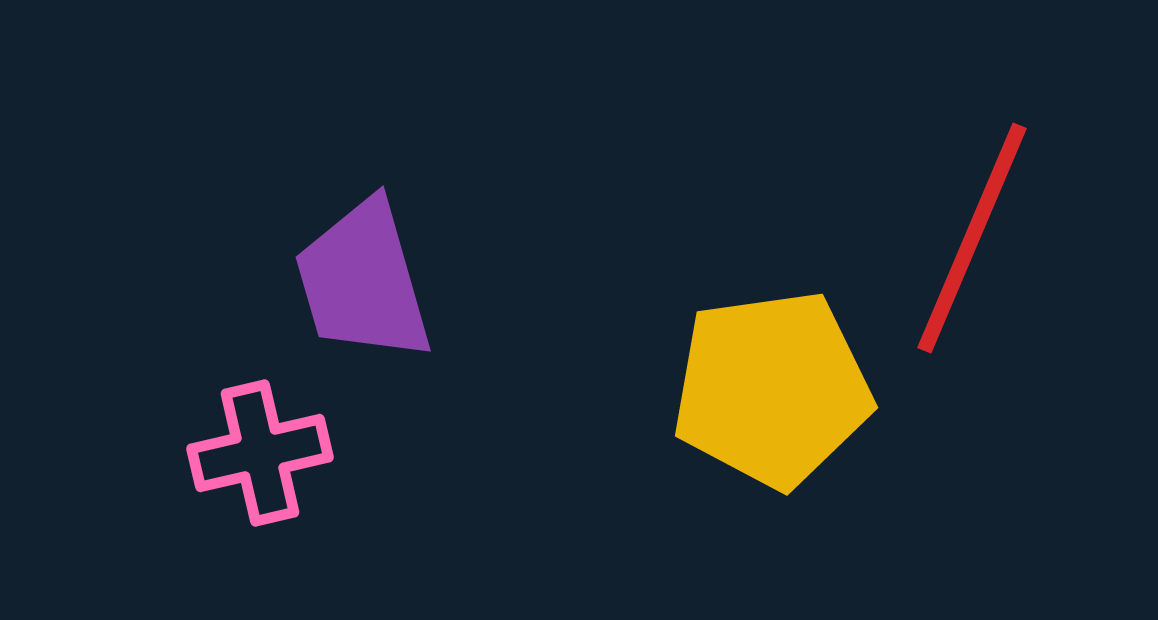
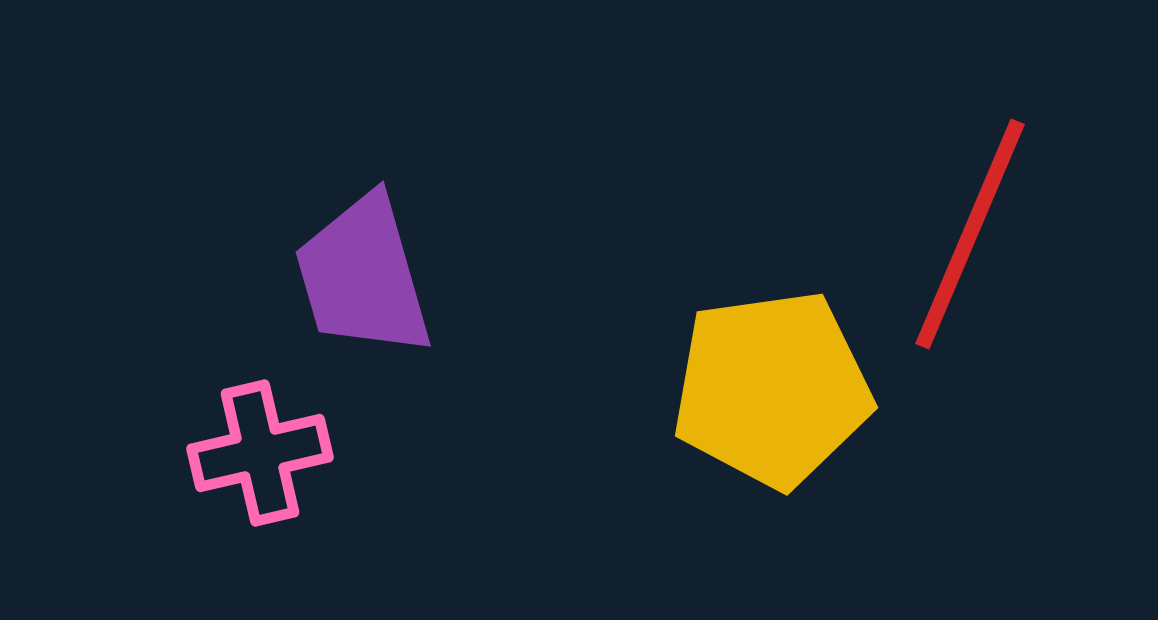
red line: moved 2 px left, 4 px up
purple trapezoid: moved 5 px up
